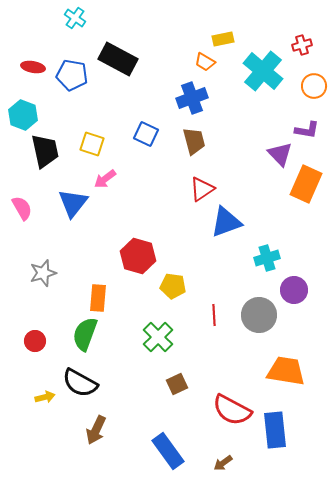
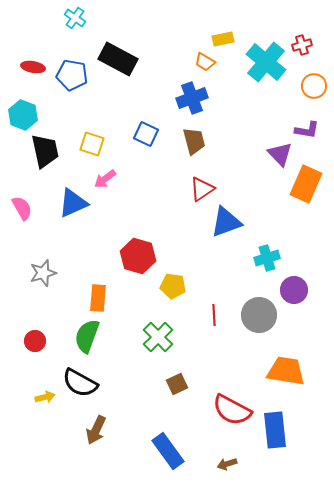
cyan cross at (263, 71): moved 3 px right, 9 px up
blue triangle at (73, 203): rotated 28 degrees clockwise
green semicircle at (85, 334): moved 2 px right, 2 px down
brown arrow at (223, 463): moved 4 px right, 1 px down; rotated 18 degrees clockwise
